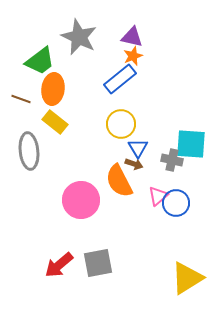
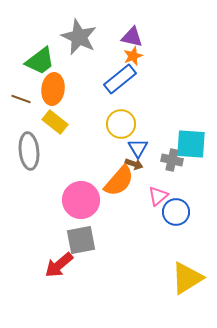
orange semicircle: rotated 112 degrees counterclockwise
blue circle: moved 9 px down
gray square: moved 17 px left, 23 px up
